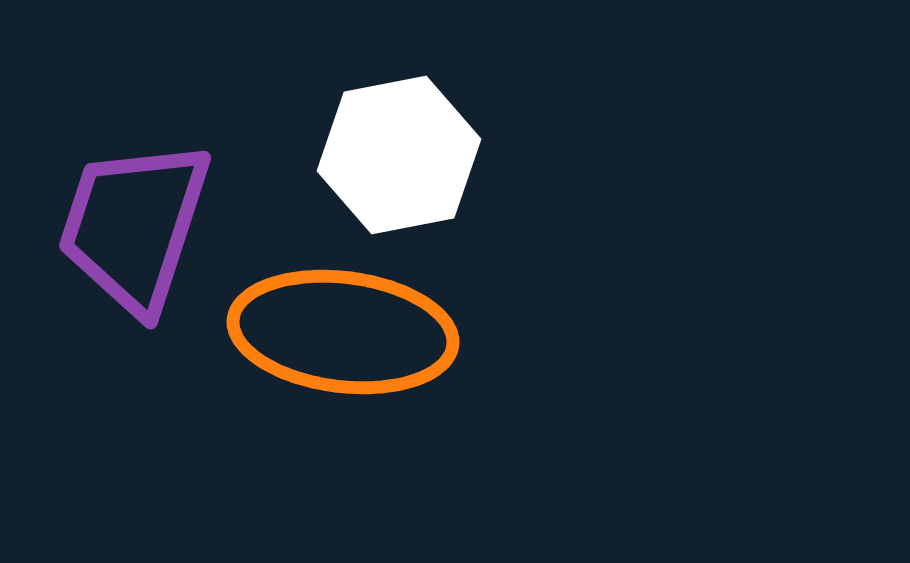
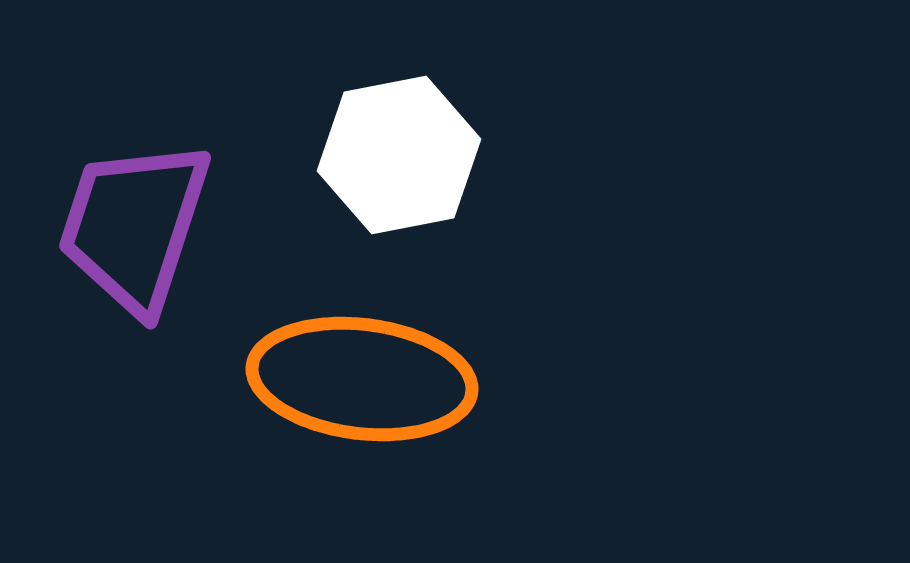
orange ellipse: moved 19 px right, 47 px down
